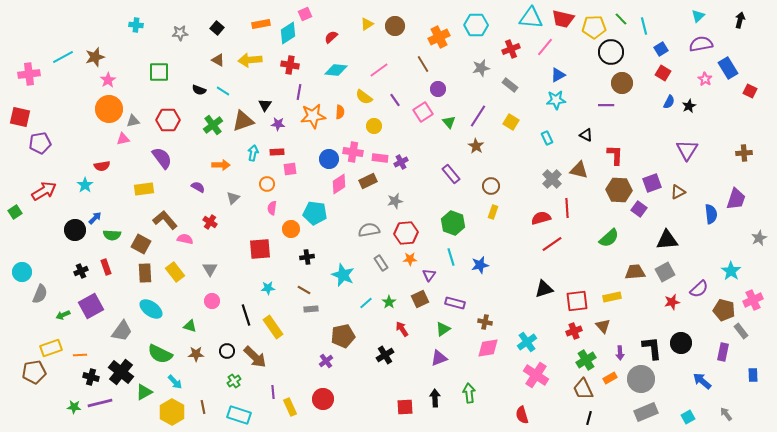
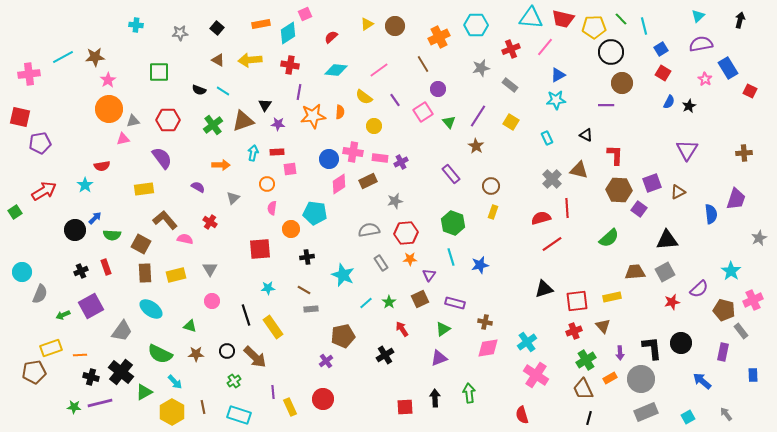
brown star at (95, 57): rotated 12 degrees clockwise
yellow rectangle at (175, 272): moved 1 px right, 3 px down; rotated 66 degrees counterclockwise
